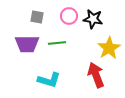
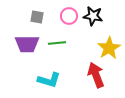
black star: moved 3 px up
